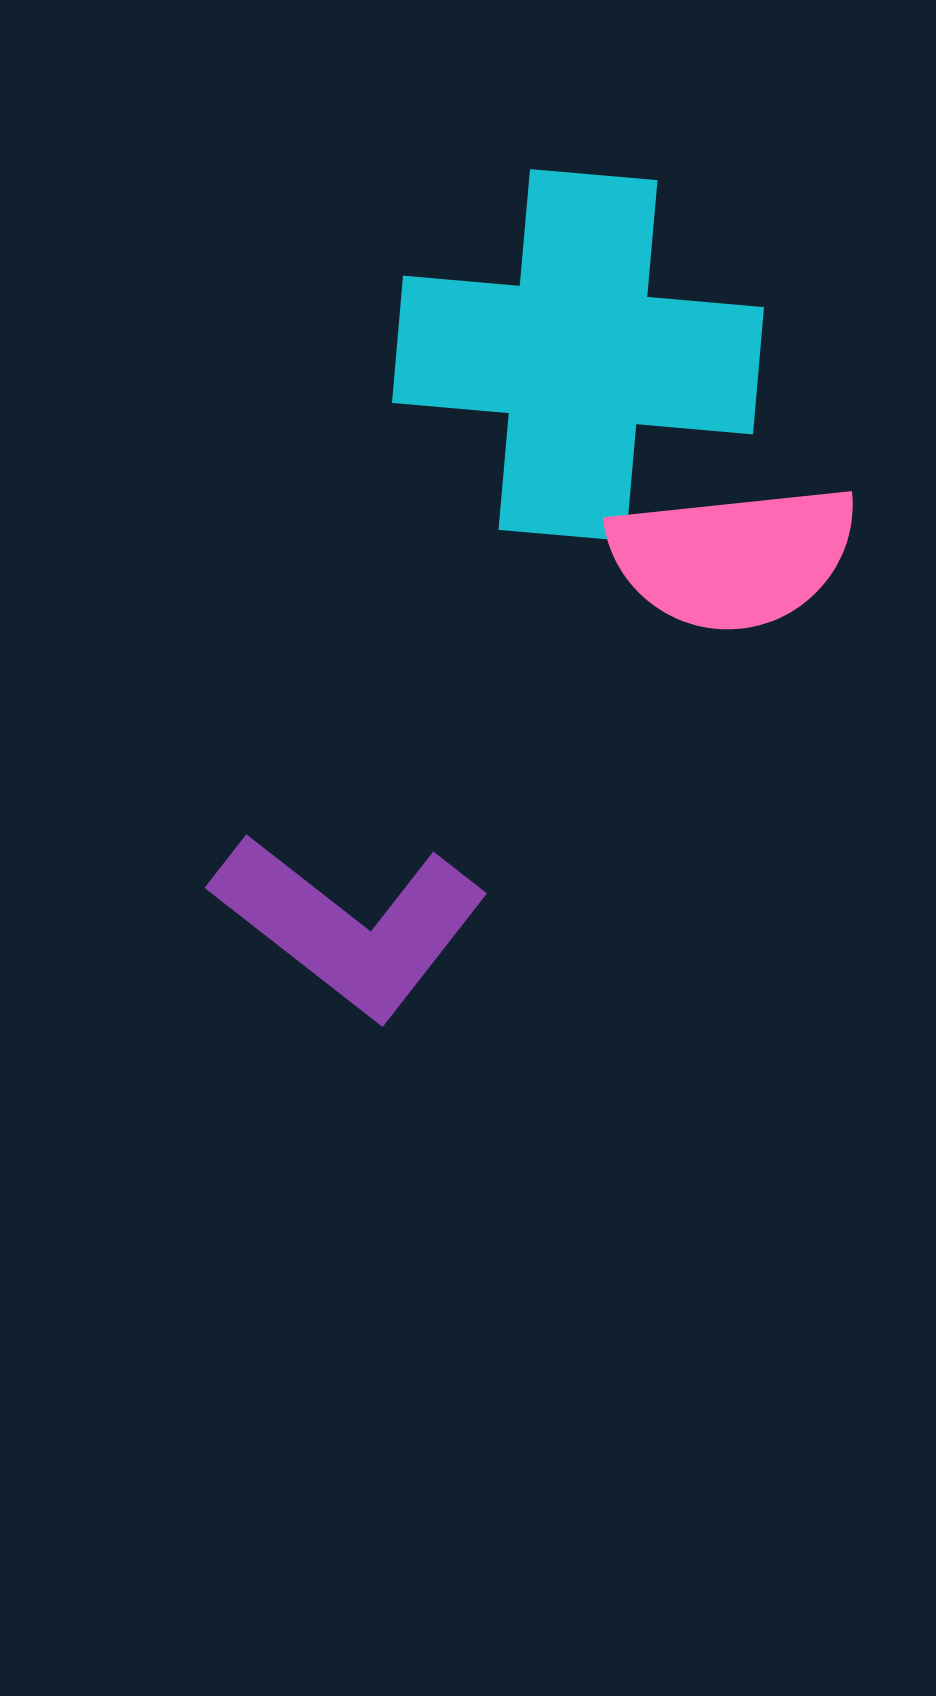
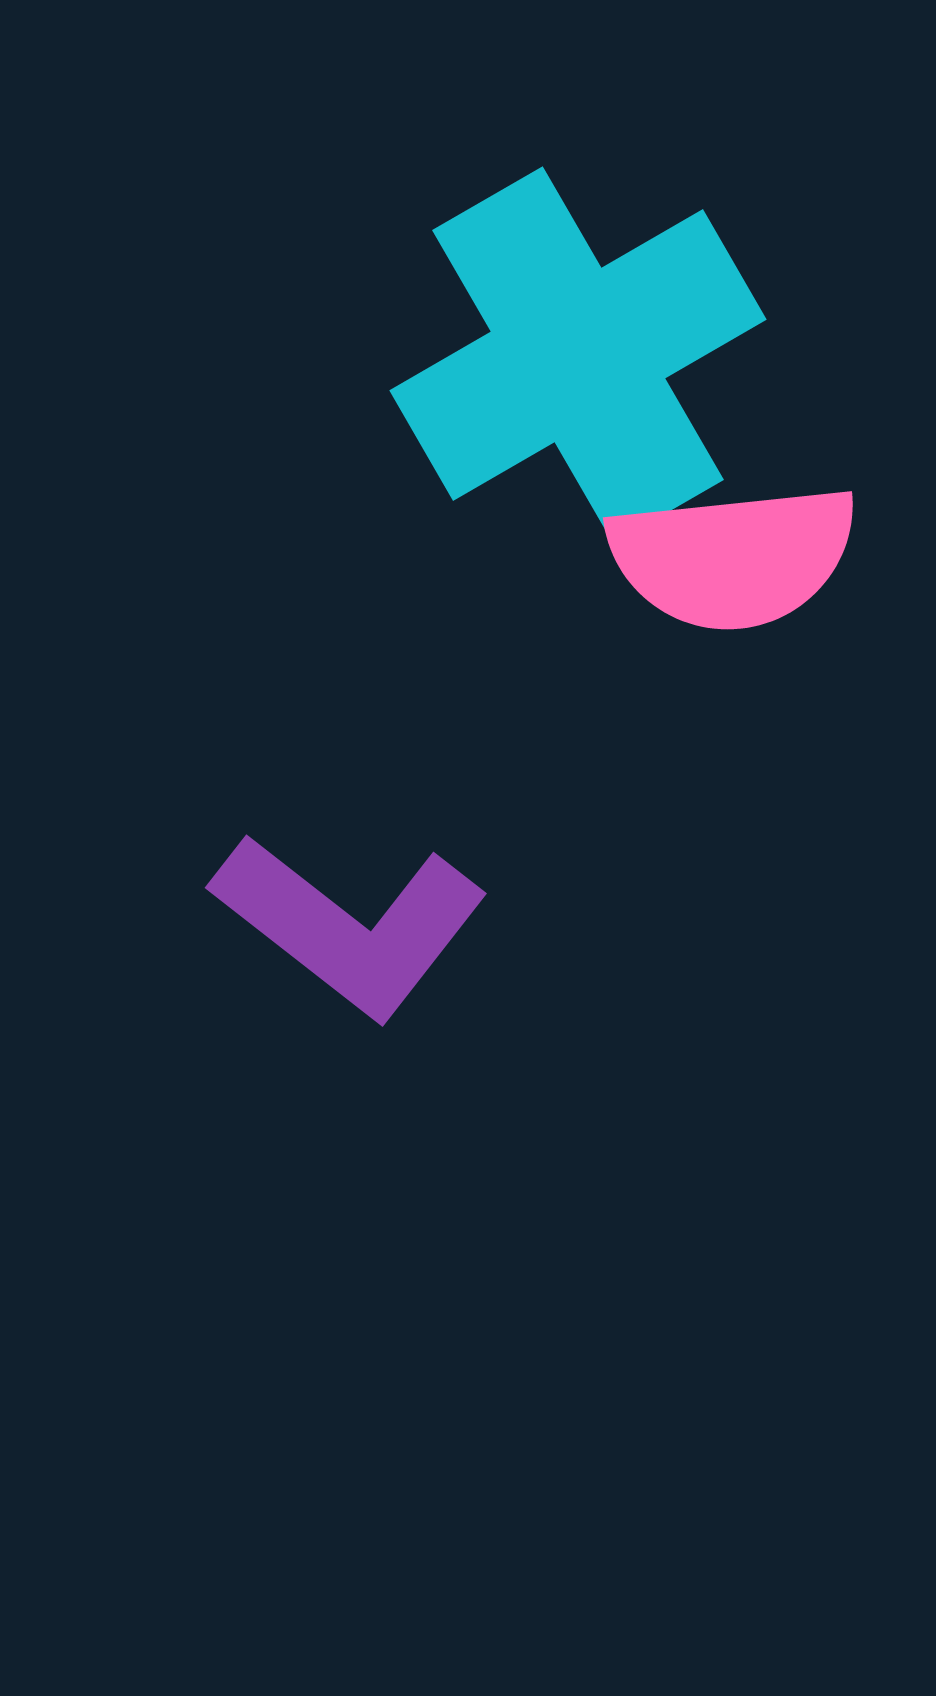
cyan cross: rotated 35 degrees counterclockwise
